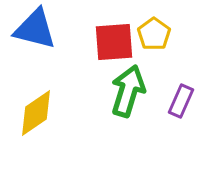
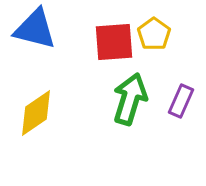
green arrow: moved 2 px right, 8 px down
